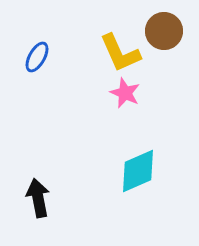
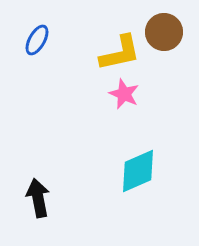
brown circle: moved 1 px down
yellow L-shape: rotated 78 degrees counterclockwise
blue ellipse: moved 17 px up
pink star: moved 1 px left, 1 px down
